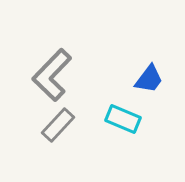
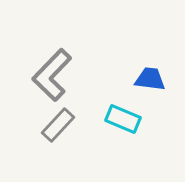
blue trapezoid: moved 1 px right; rotated 120 degrees counterclockwise
